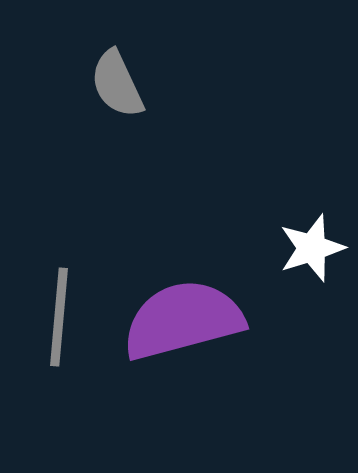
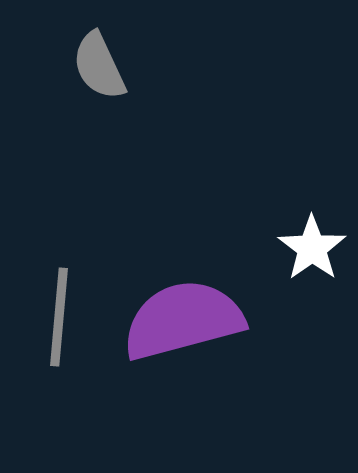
gray semicircle: moved 18 px left, 18 px up
white star: rotated 18 degrees counterclockwise
